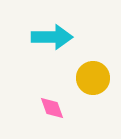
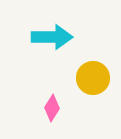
pink diamond: rotated 52 degrees clockwise
